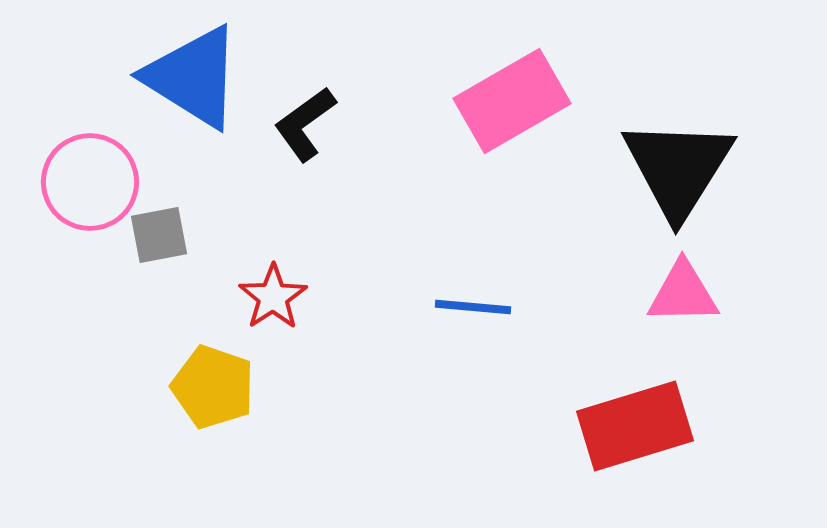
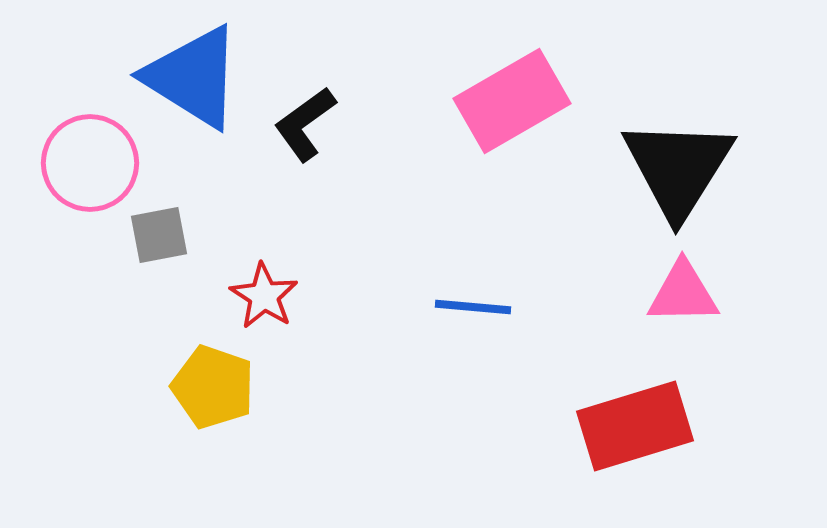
pink circle: moved 19 px up
red star: moved 9 px left, 1 px up; rotated 6 degrees counterclockwise
